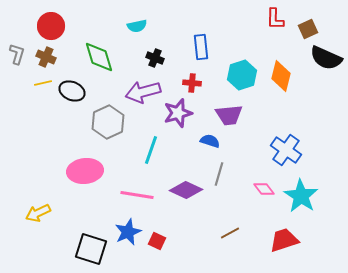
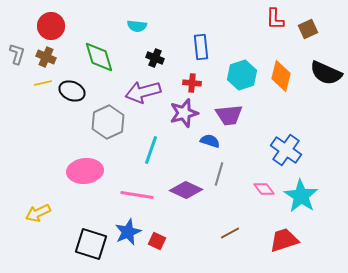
cyan semicircle: rotated 18 degrees clockwise
black semicircle: moved 15 px down
purple star: moved 6 px right
black square: moved 5 px up
